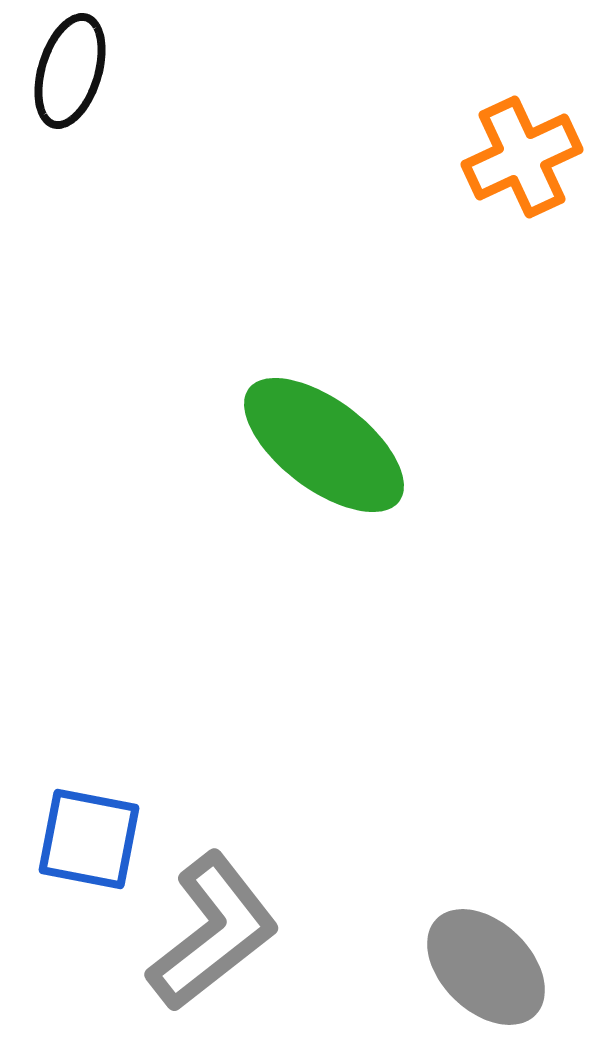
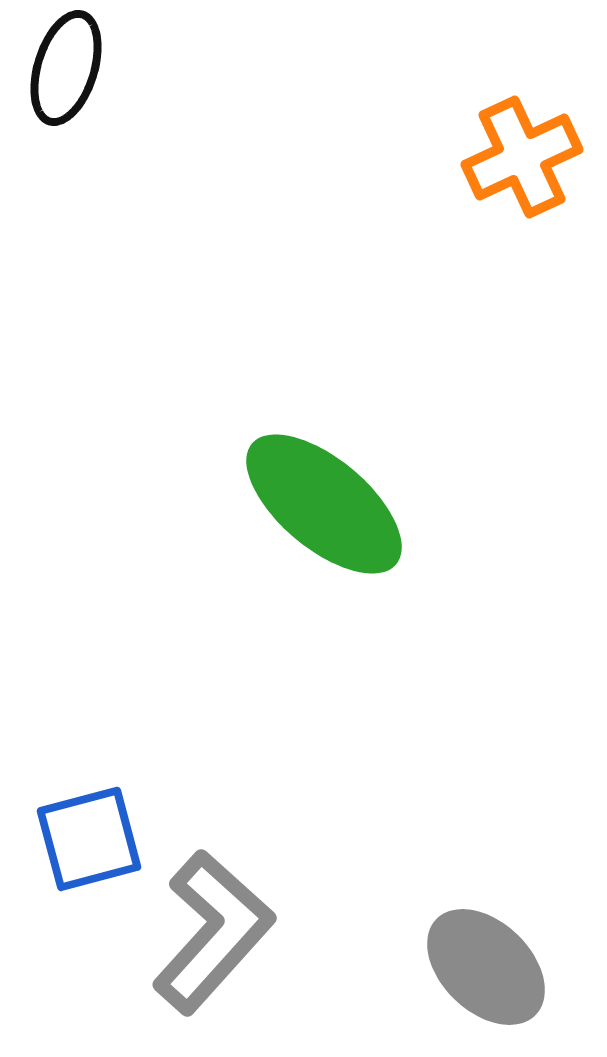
black ellipse: moved 4 px left, 3 px up
green ellipse: moved 59 px down; rotated 3 degrees clockwise
blue square: rotated 26 degrees counterclockwise
gray L-shape: rotated 10 degrees counterclockwise
